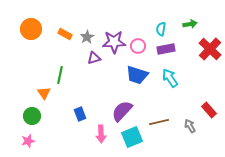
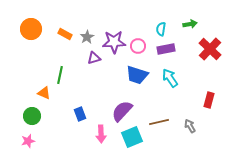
orange triangle: rotated 32 degrees counterclockwise
red rectangle: moved 10 px up; rotated 56 degrees clockwise
